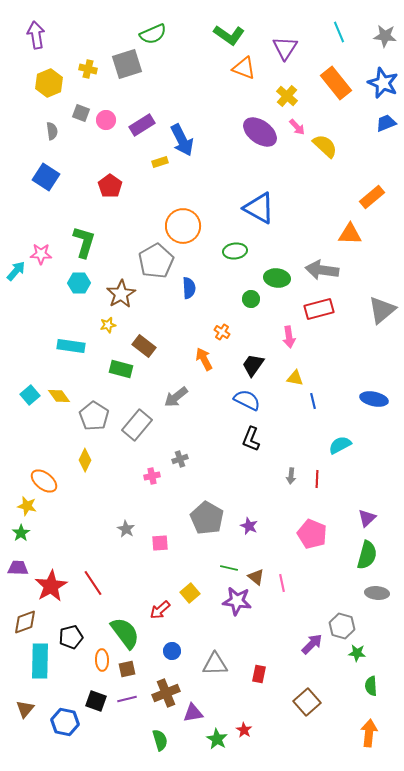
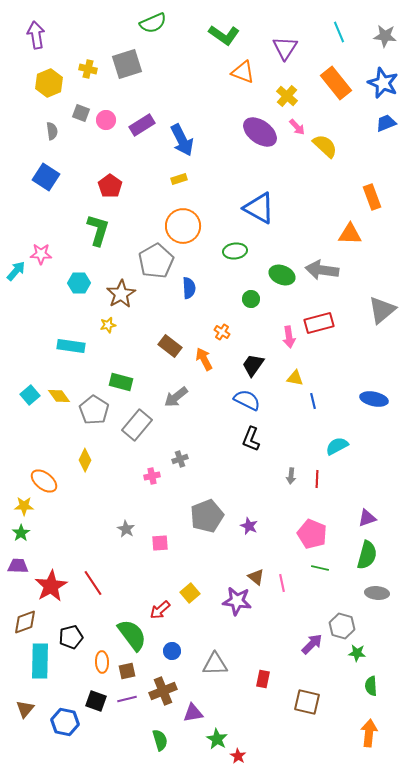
green semicircle at (153, 34): moved 11 px up
green L-shape at (229, 35): moved 5 px left
orange triangle at (244, 68): moved 1 px left, 4 px down
yellow rectangle at (160, 162): moved 19 px right, 17 px down
orange rectangle at (372, 197): rotated 70 degrees counterclockwise
green L-shape at (84, 242): moved 14 px right, 12 px up
green ellipse at (277, 278): moved 5 px right, 3 px up; rotated 15 degrees clockwise
red rectangle at (319, 309): moved 14 px down
brown rectangle at (144, 346): moved 26 px right
green rectangle at (121, 369): moved 13 px down
gray pentagon at (94, 416): moved 6 px up
cyan semicircle at (340, 445): moved 3 px left, 1 px down
yellow star at (27, 506): moved 3 px left; rotated 12 degrees counterclockwise
gray pentagon at (207, 518): moved 2 px up; rotated 20 degrees clockwise
purple triangle at (367, 518): rotated 24 degrees clockwise
purple trapezoid at (18, 568): moved 2 px up
green line at (229, 568): moved 91 px right
green semicircle at (125, 633): moved 7 px right, 2 px down
orange ellipse at (102, 660): moved 2 px down
brown square at (127, 669): moved 2 px down
red rectangle at (259, 674): moved 4 px right, 5 px down
brown cross at (166, 693): moved 3 px left, 2 px up
brown square at (307, 702): rotated 36 degrees counterclockwise
red star at (244, 730): moved 6 px left, 26 px down
